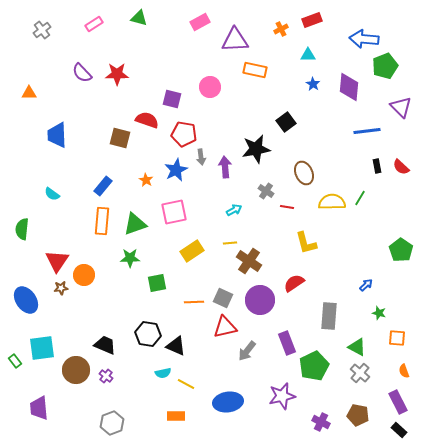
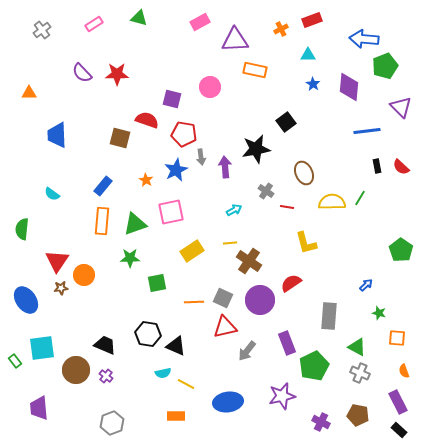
pink square at (174, 212): moved 3 px left
red semicircle at (294, 283): moved 3 px left
gray cross at (360, 373): rotated 18 degrees counterclockwise
